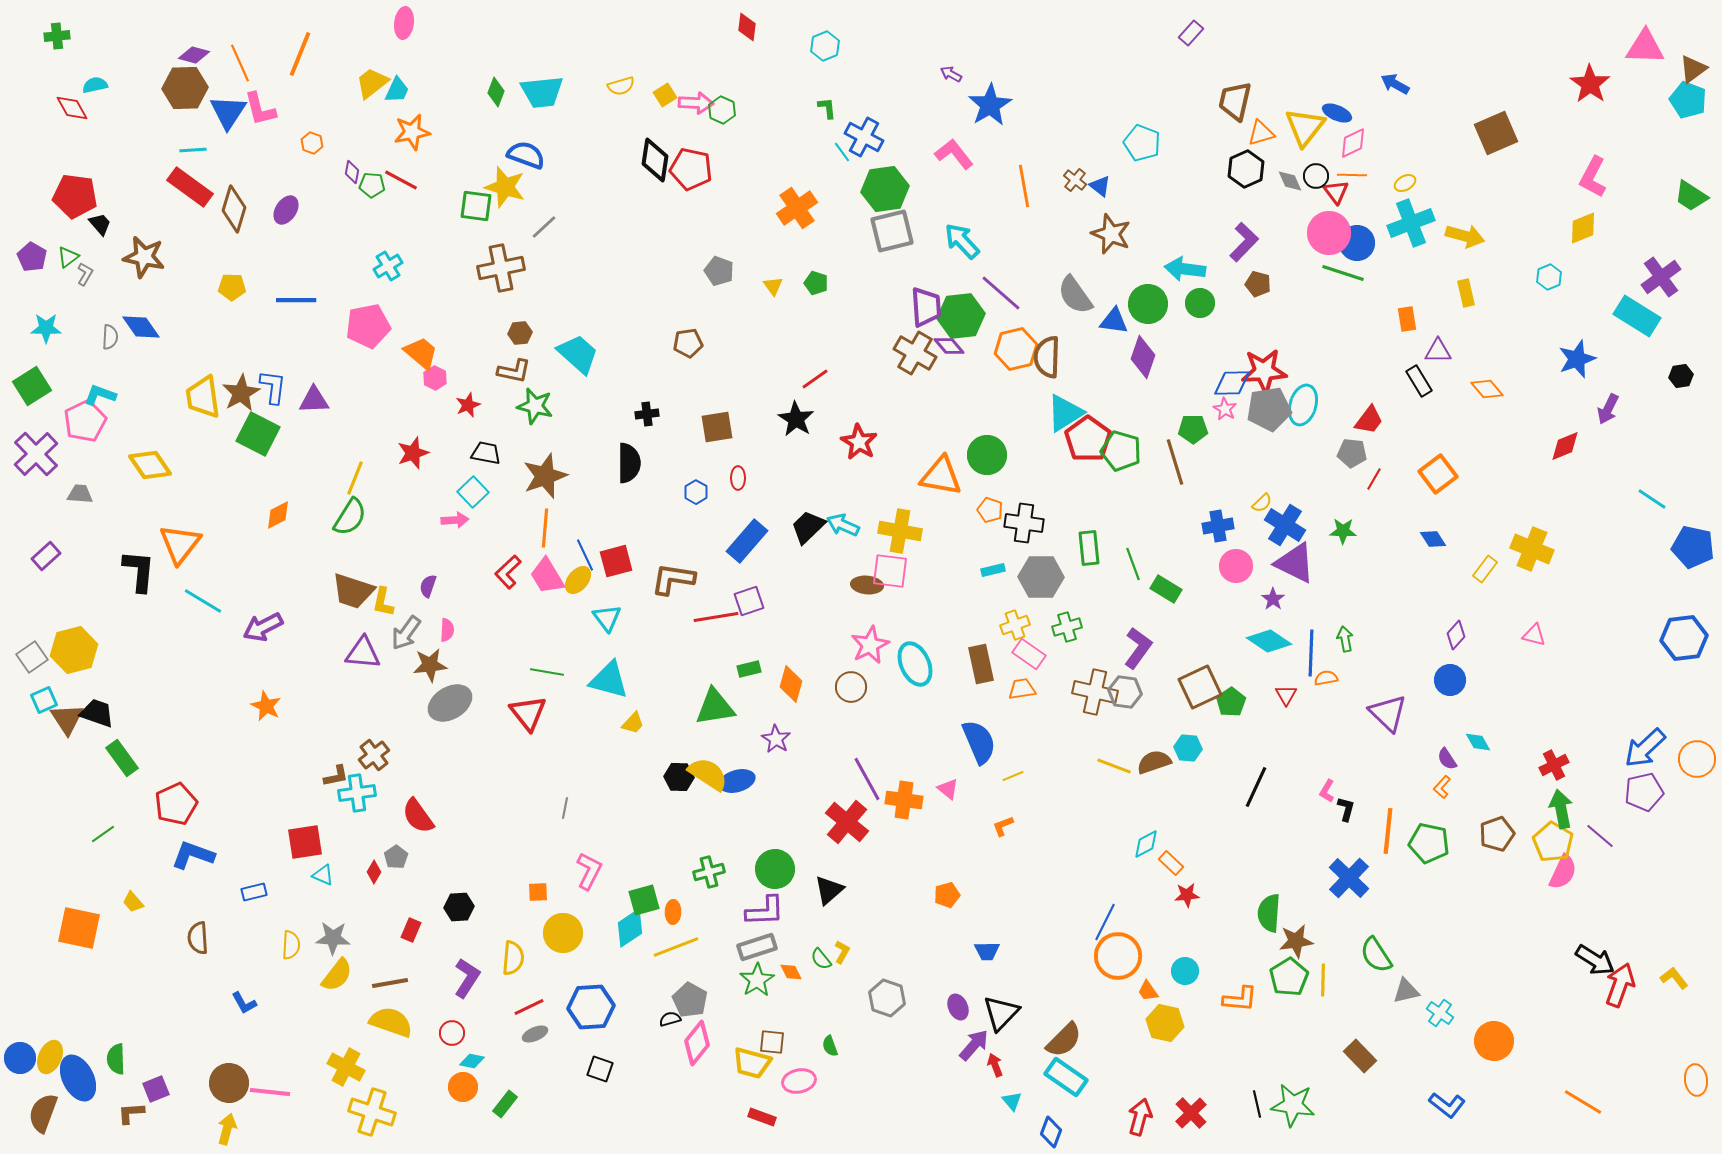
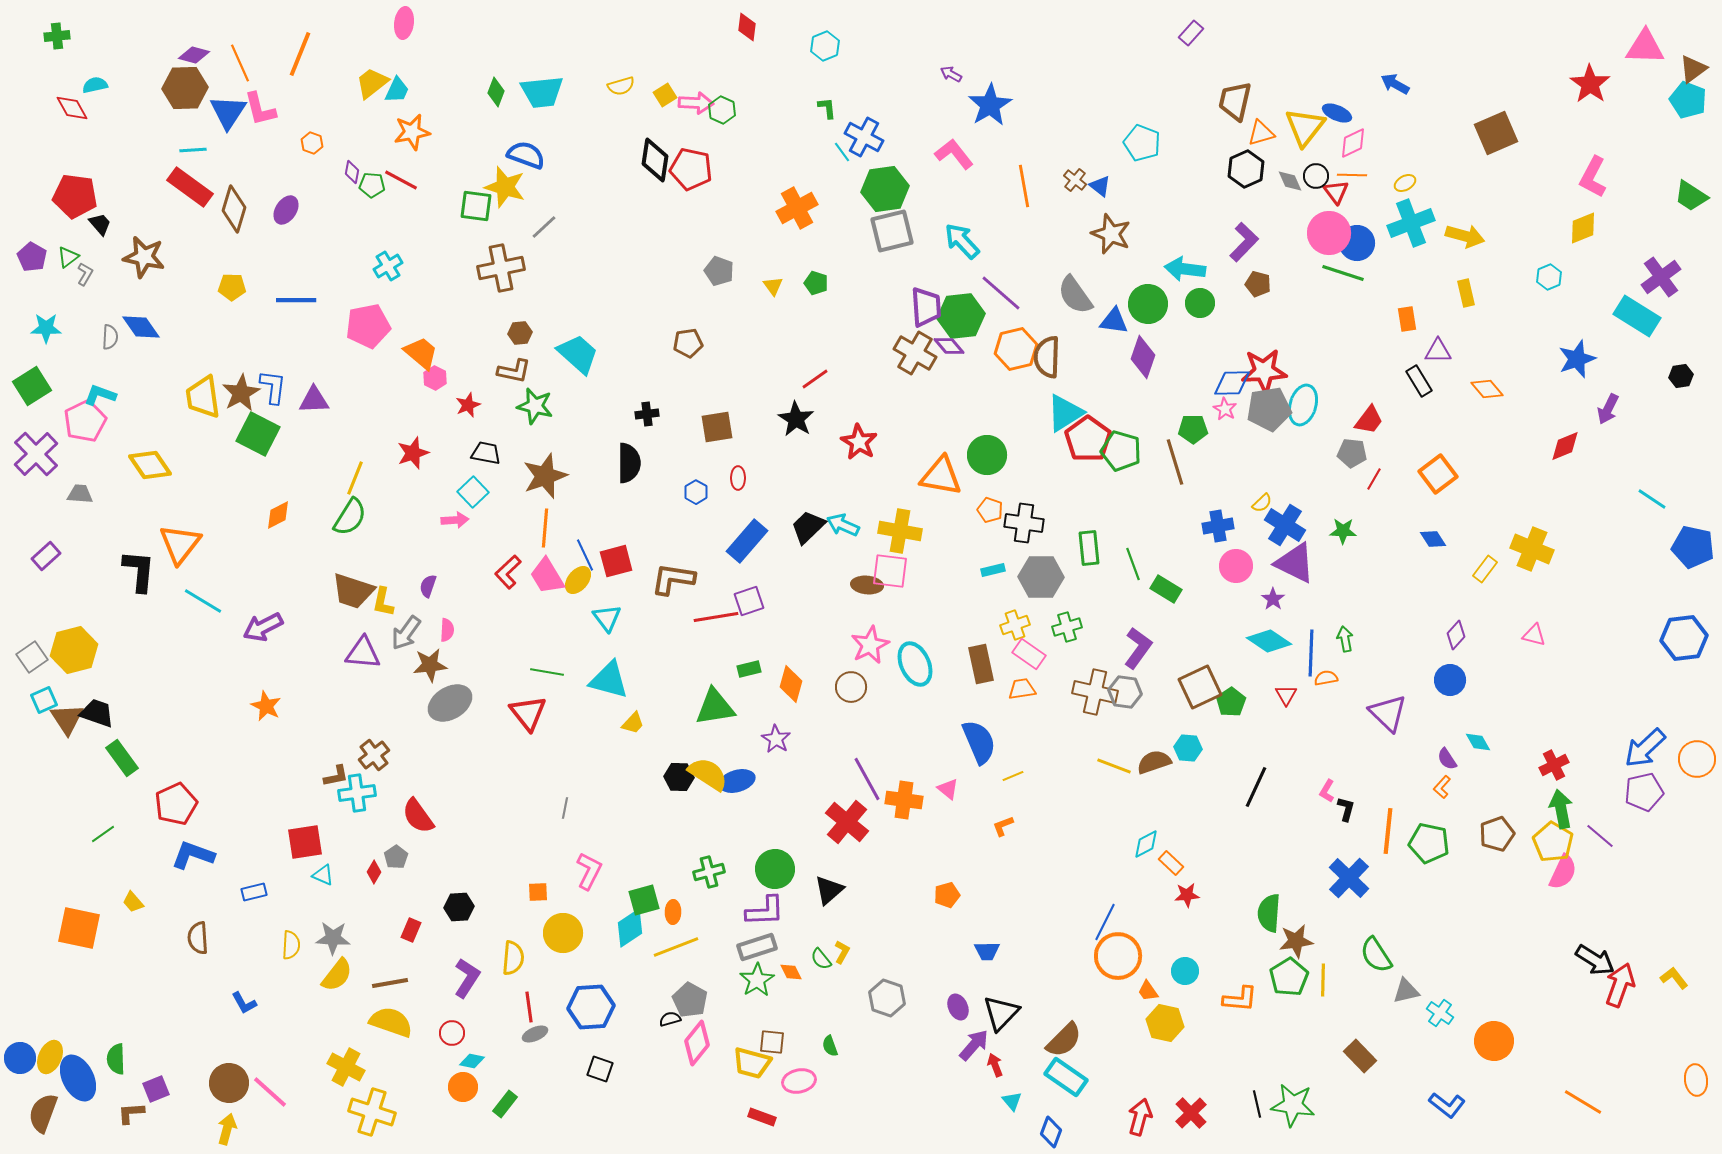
orange cross at (797, 208): rotated 6 degrees clockwise
red line at (529, 1007): rotated 72 degrees counterclockwise
pink line at (270, 1092): rotated 36 degrees clockwise
